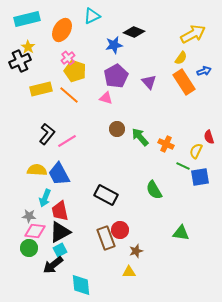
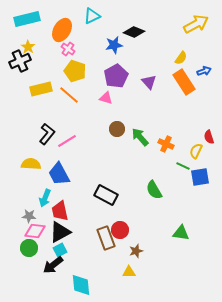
yellow arrow at (193, 34): moved 3 px right, 10 px up
pink cross at (68, 58): moved 9 px up; rotated 16 degrees counterclockwise
yellow semicircle at (37, 170): moved 6 px left, 6 px up
